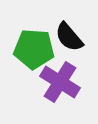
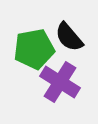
green pentagon: rotated 15 degrees counterclockwise
